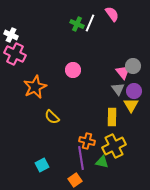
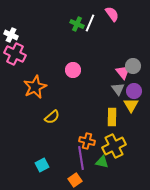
yellow semicircle: rotated 84 degrees counterclockwise
